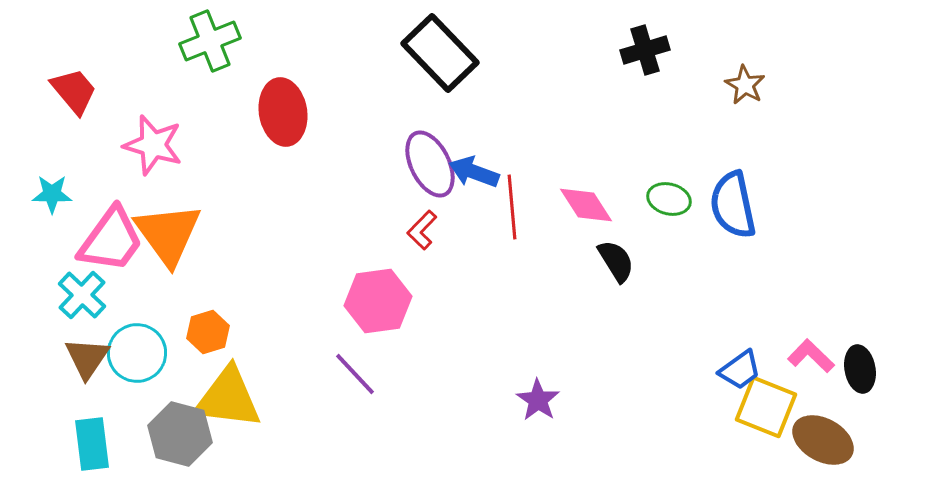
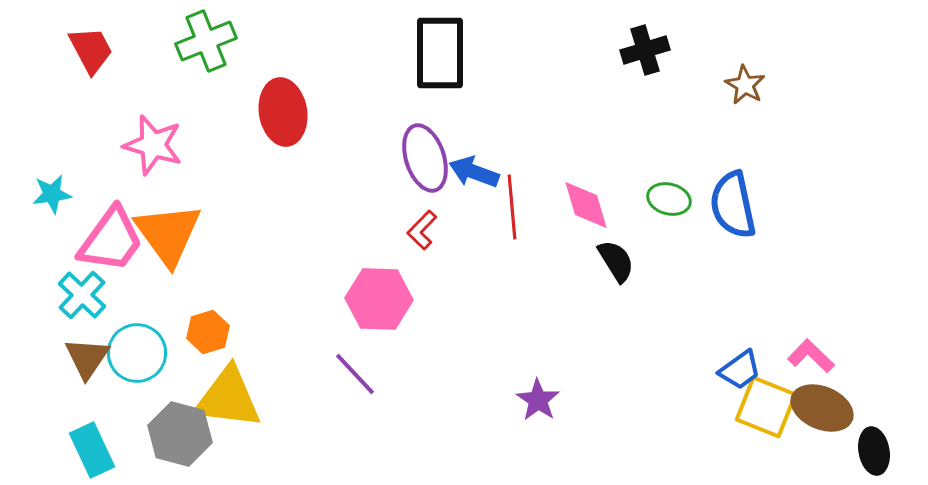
green cross: moved 4 px left
black rectangle: rotated 44 degrees clockwise
red trapezoid: moved 17 px right, 41 px up; rotated 12 degrees clockwise
purple ellipse: moved 5 px left, 6 px up; rotated 8 degrees clockwise
cyan star: rotated 9 degrees counterclockwise
pink diamond: rotated 16 degrees clockwise
pink hexagon: moved 1 px right, 2 px up; rotated 10 degrees clockwise
black ellipse: moved 14 px right, 82 px down
brown ellipse: moved 1 px left, 32 px up; rotated 6 degrees counterclockwise
cyan rectangle: moved 6 px down; rotated 18 degrees counterclockwise
